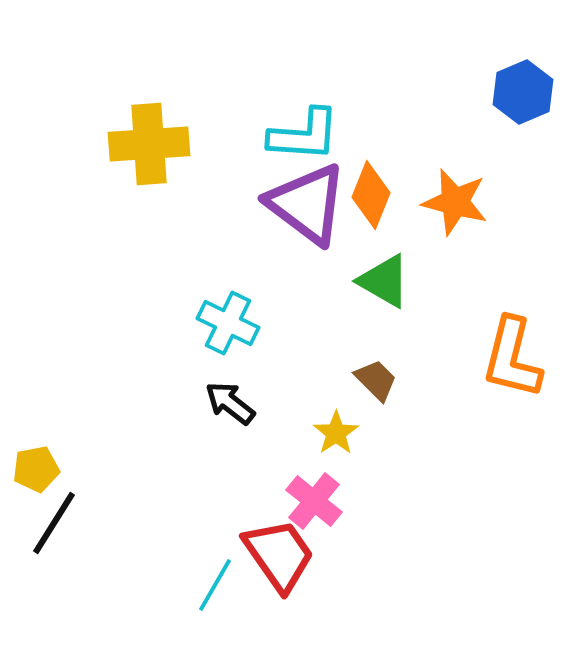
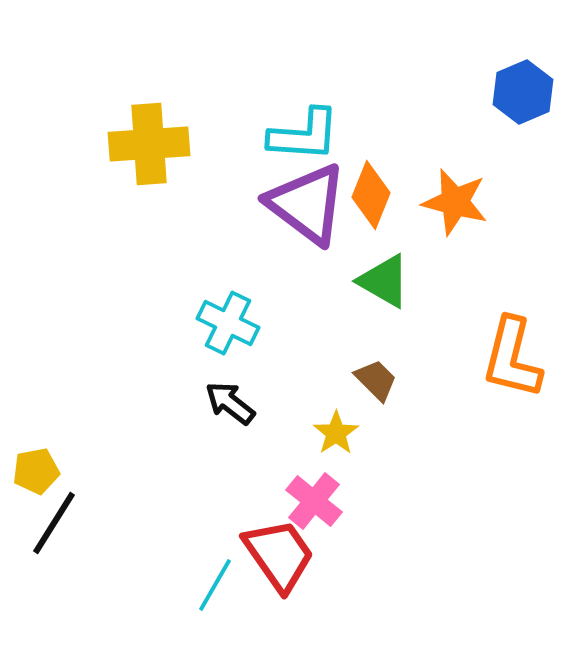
yellow pentagon: moved 2 px down
